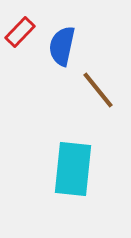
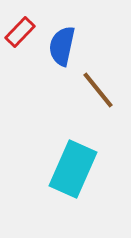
cyan rectangle: rotated 18 degrees clockwise
